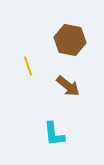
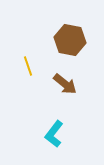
brown arrow: moved 3 px left, 2 px up
cyan L-shape: rotated 44 degrees clockwise
